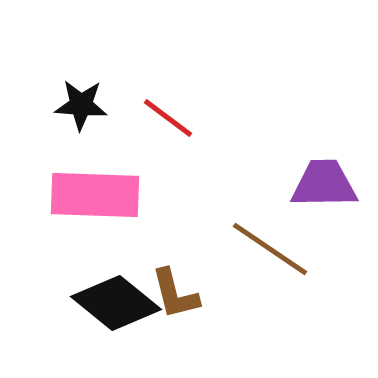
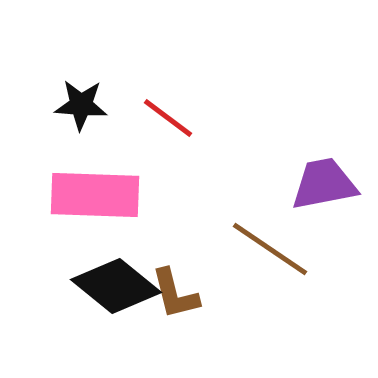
purple trapezoid: rotated 10 degrees counterclockwise
black diamond: moved 17 px up
